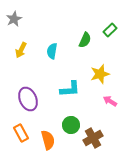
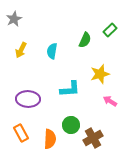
purple ellipse: rotated 65 degrees counterclockwise
orange semicircle: moved 2 px right, 1 px up; rotated 18 degrees clockwise
